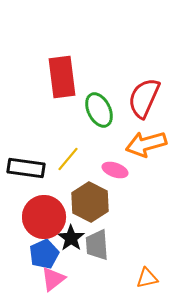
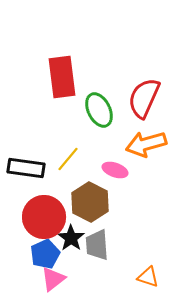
blue pentagon: moved 1 px right
orange triangle: moved 1 px right, 1 px up; rotated 30 degrees clockwise
